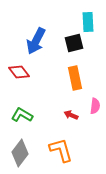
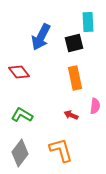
blue arrow: moved 5 px right, 4 px up
